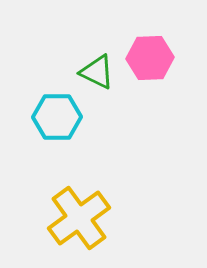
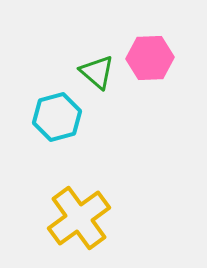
green triangle: rotated 15 degrees clockwise
cyan hexagon: rotated 15 degrees counterclockwise
